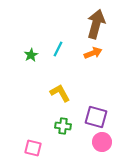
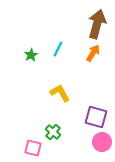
brown arrow: moved 1 px right
orange arrow: rotated 36 degrees counterclockwise
green cross: moved 10 px left, 6 px down; rotated 35 degrees clockwise
